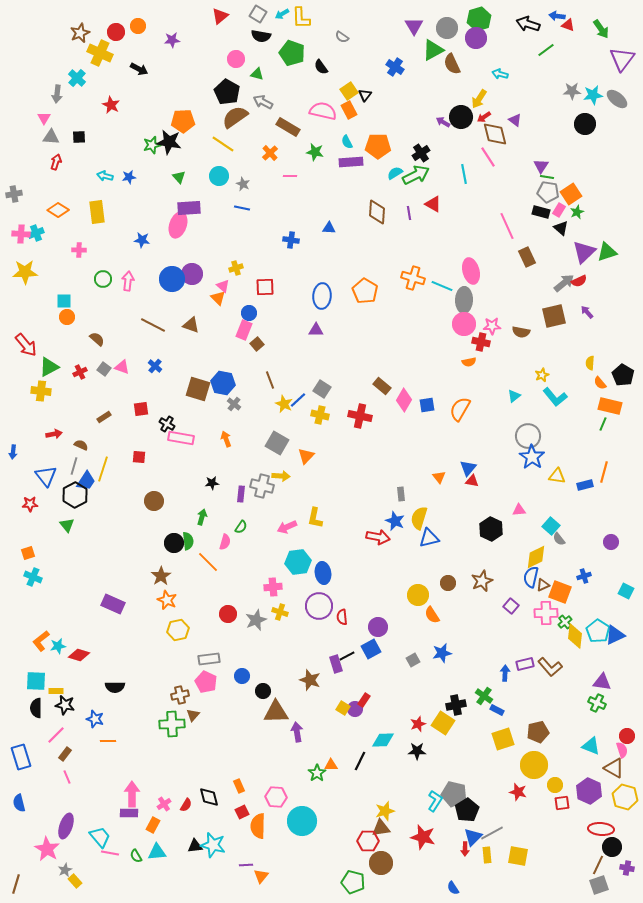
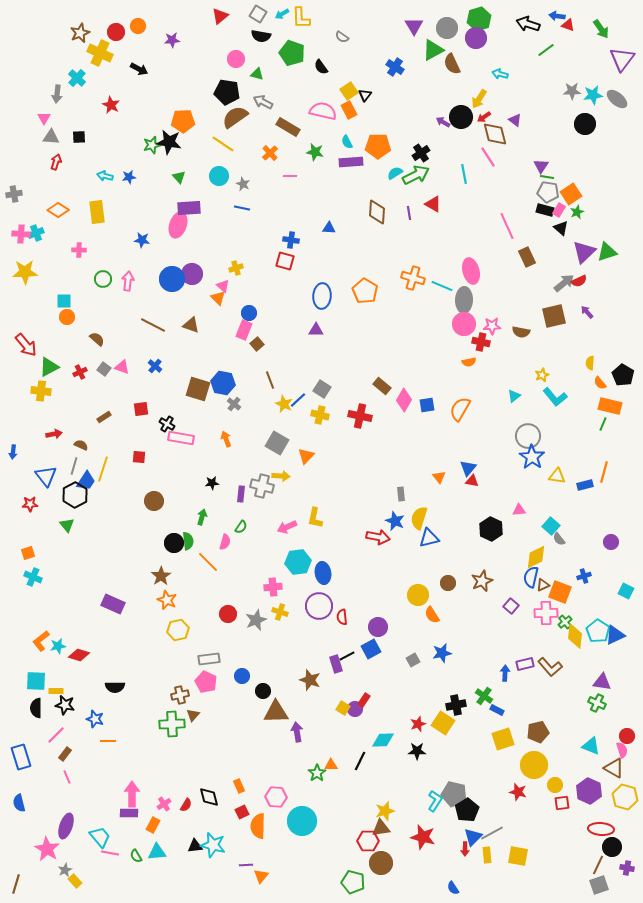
black pentagon at (227, 92): rotated 20 degrees counterclockwise
black rectangle at (541, 212): moved 4 px right, 2 px up
red square at (265, 287): moved 20 px right, 26 px up; rotated 18 degrees clockwise
